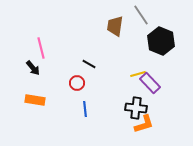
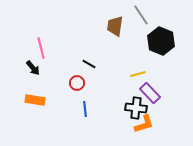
purple rectangle: moved 10 px down
